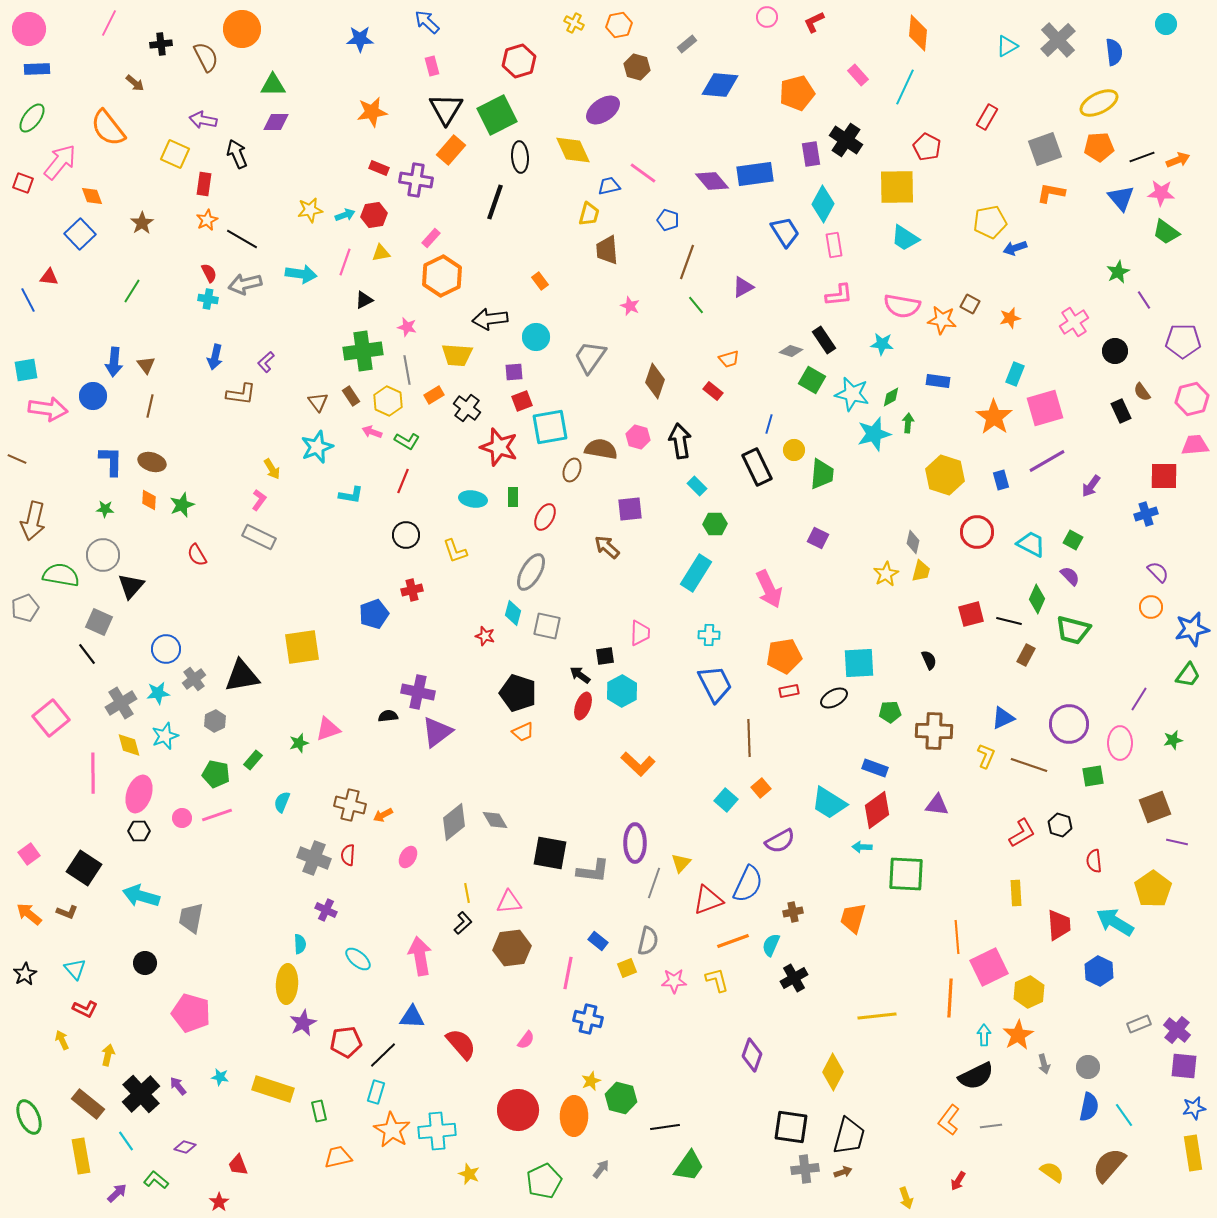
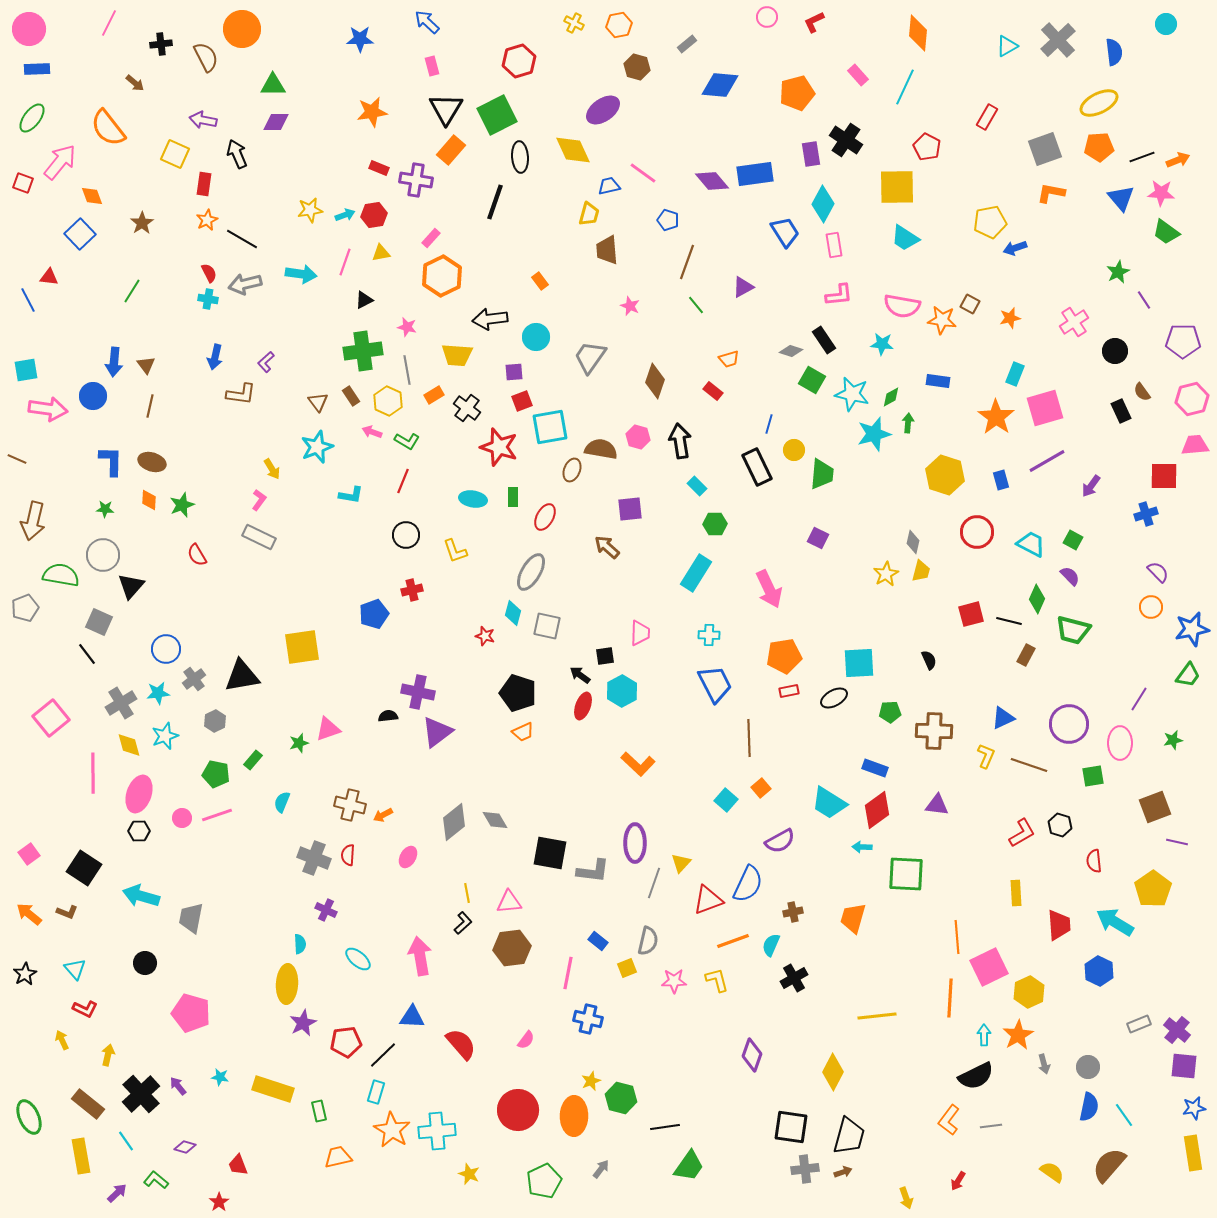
orange star at (994, 417): moved 2 px right
